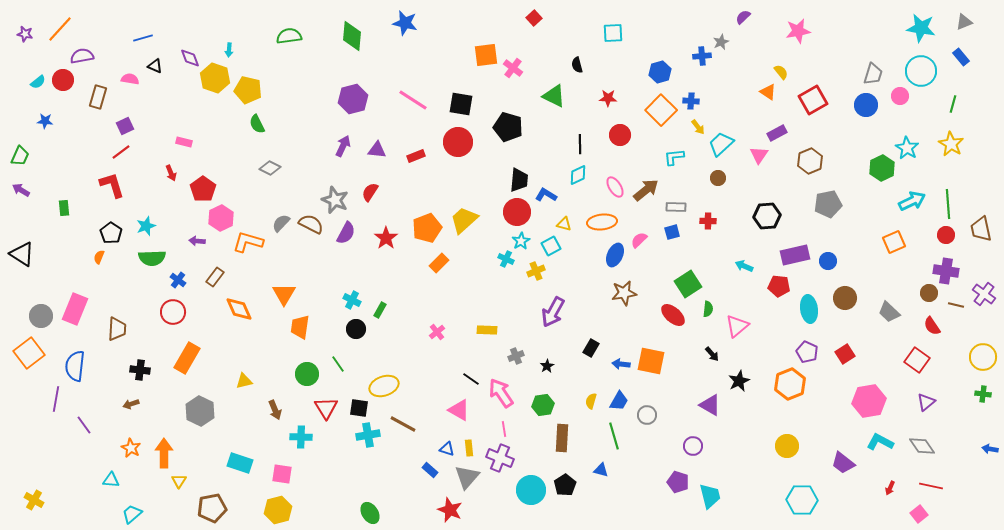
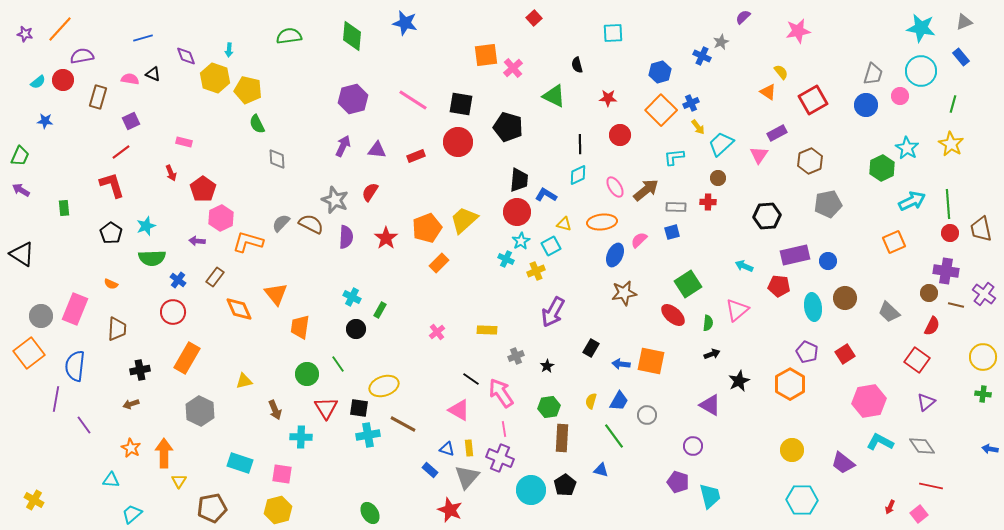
blue cross at (702, 56): rotated 30 degrees clockwise
purple diamond at (190, 58): moved 4 px left, 2 px up
black triangle at (155, 66): moved 2 px left, 8 px down
pink cross at (513, 68): rotated 12 degrees clockwise
blue cross at (691, 101): moved 2 px down; rotated 28 degrees counterclockwise
purple square at (125, 126): moved 6 px right, 5 px up
gray diamond at (270, 168): moved 7 px right, 9 px up; rotated 60 degrees clockwise
red cross at (708, 221): moved 19 px up
purple semicircle at (346, 233): moved 4 px down; rotated 25 degrees counterclockwise
red circle at (946, 235): moved 4 px right, 2 px up
orange semicircle at (99, 257): moved 12 px right, 27 px down; rotated 88 degrees counterclockwise
orange triangle at (284, 294): moved 8 px left; rotated 10 degrees counterclockwise
cyan cross at (352, 300): moved 3 px up
green semicircle at (708, 309): moved 14 px down
cyan ellipse at (809, 309): moved 4 px right, 2 px up
pink triangle at (737, 326): moved 16 px up
red semicircle at (932, 326): rotated 120 degrees counterclockwise
black arrow at (712, 354): rotated 70 degrees counterclockwise
black cross at (140, 370): rotated 18 degrees counterclockwise
orange hexagon at (790, 384): rotated 8 degrees counterclockwise
green hexagon at (543, 405): moved 6 px right, 2 px down
green line at (614, 436): rotated 20 degrees counterclockwise
yellow circle at (787, 446): moved 5 px right, 4 px down
red arrow at (890, 488): moved 19 px down
